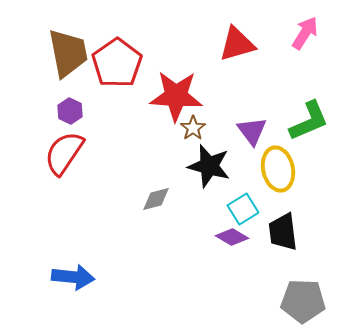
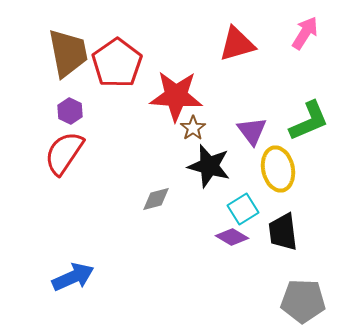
blue arrow: rotated 30 degrees counterclockwise
